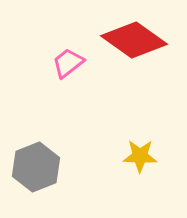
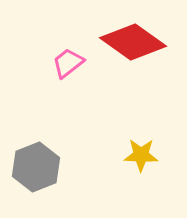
red diamond: moved 1 px left, 2 px down
yellow star: moved 1 px right, 1 px up
